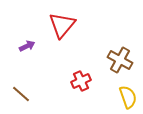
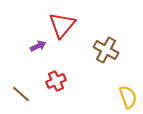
purple arrow: moved 11 px right
brown cross: moved 14 px left, 10 px up
red cross: moved 25 px left
